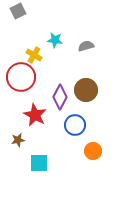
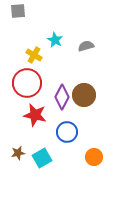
gray square: rotated 21 degrees clockwise
cyan star: rotated 21 degrees clockwise
red circle: moved 6 px right, 6 px down
brown circle: moved 2 px left, 5 px down
purple diamond: moved 2 px right
red star: rotated 15 degrees counterclockwise
blue circle: moved 8 px left, 7 px down
brown star: moved 13 px down
orange circle: moved 1 px right, 6 px down
cyan square: moved 3 px right, 5 px up; rotated 30 degrees counterclockwise
